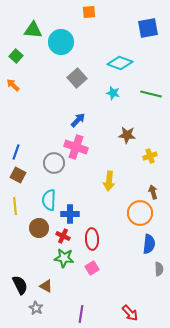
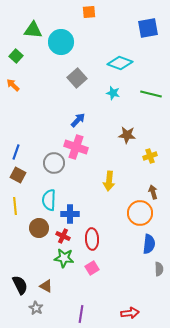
red arrow: rotated 54 degrees counterclockwise
